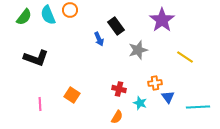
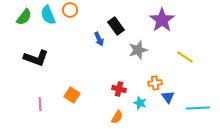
cyan line: moved 1 px down
